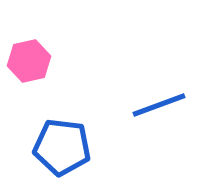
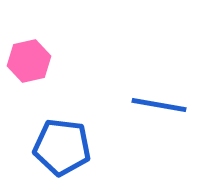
blue line: rotated 30 degrees clockwise
